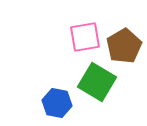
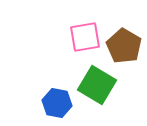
brown pentagon: rotated 12 degrees counterclockwise
green square: moved 3 px down
